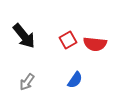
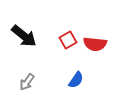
black arrow: rotated 12 degrees counterclockwise
blue semicircle: moved 1 px right
